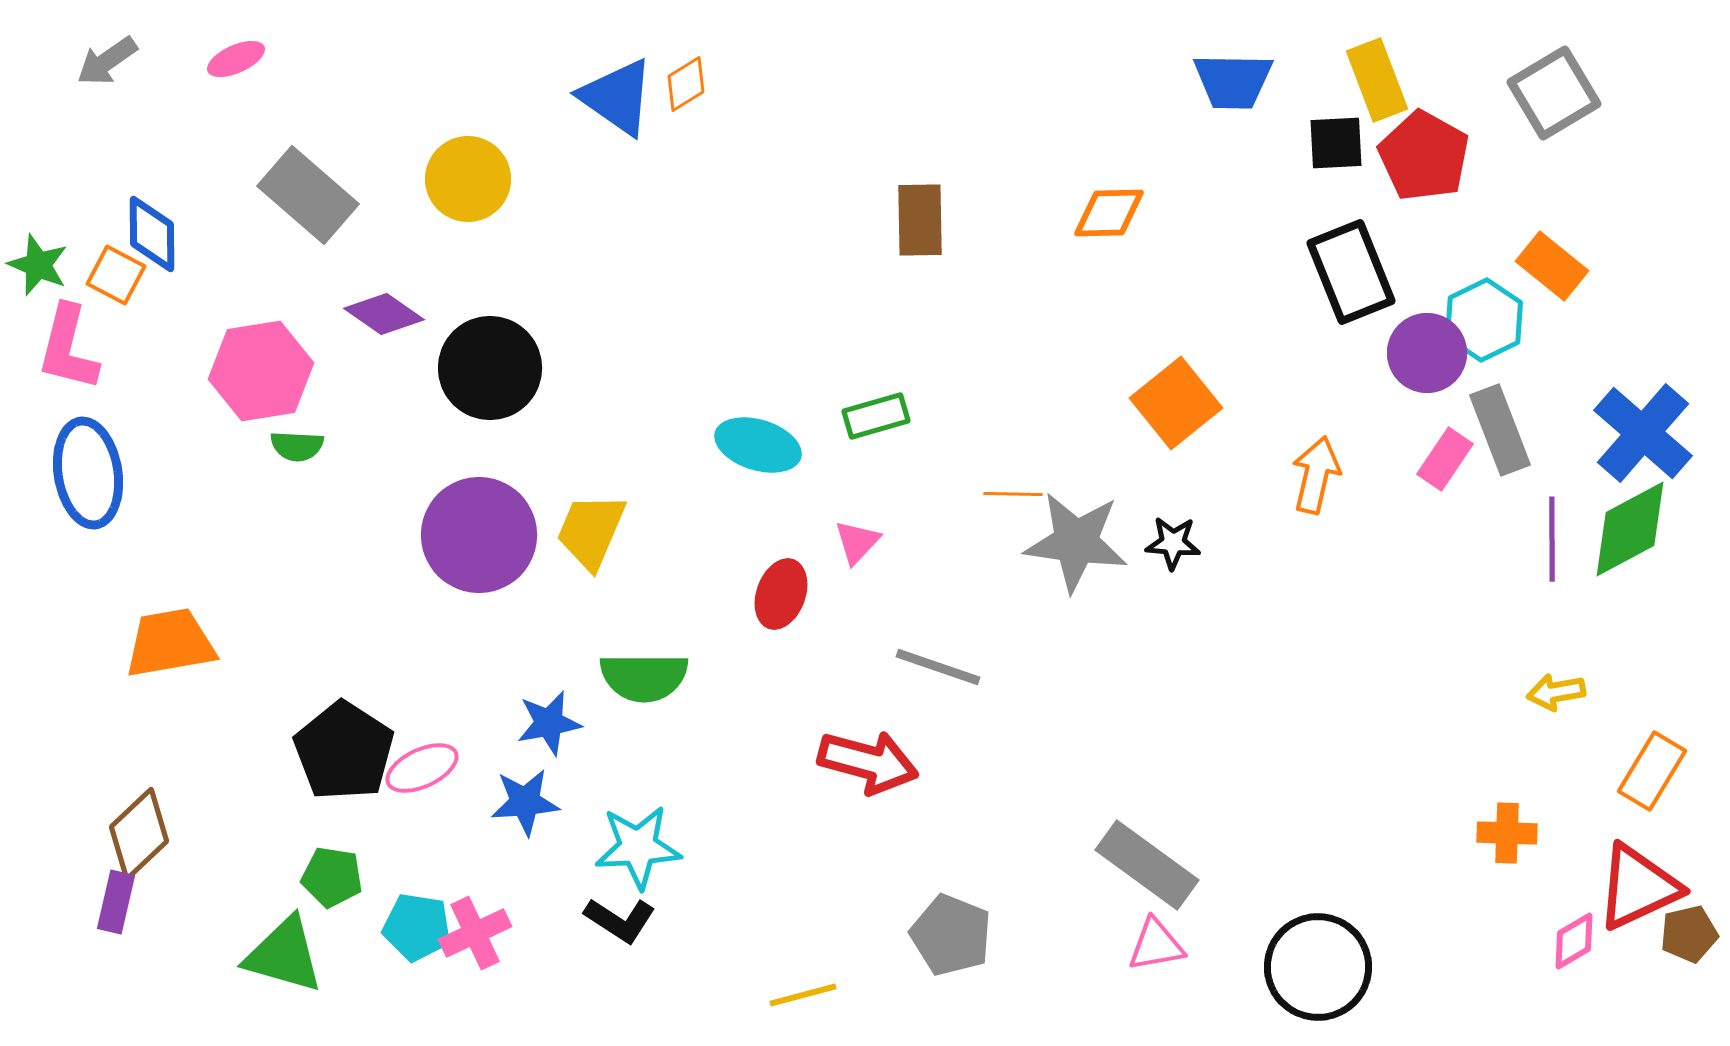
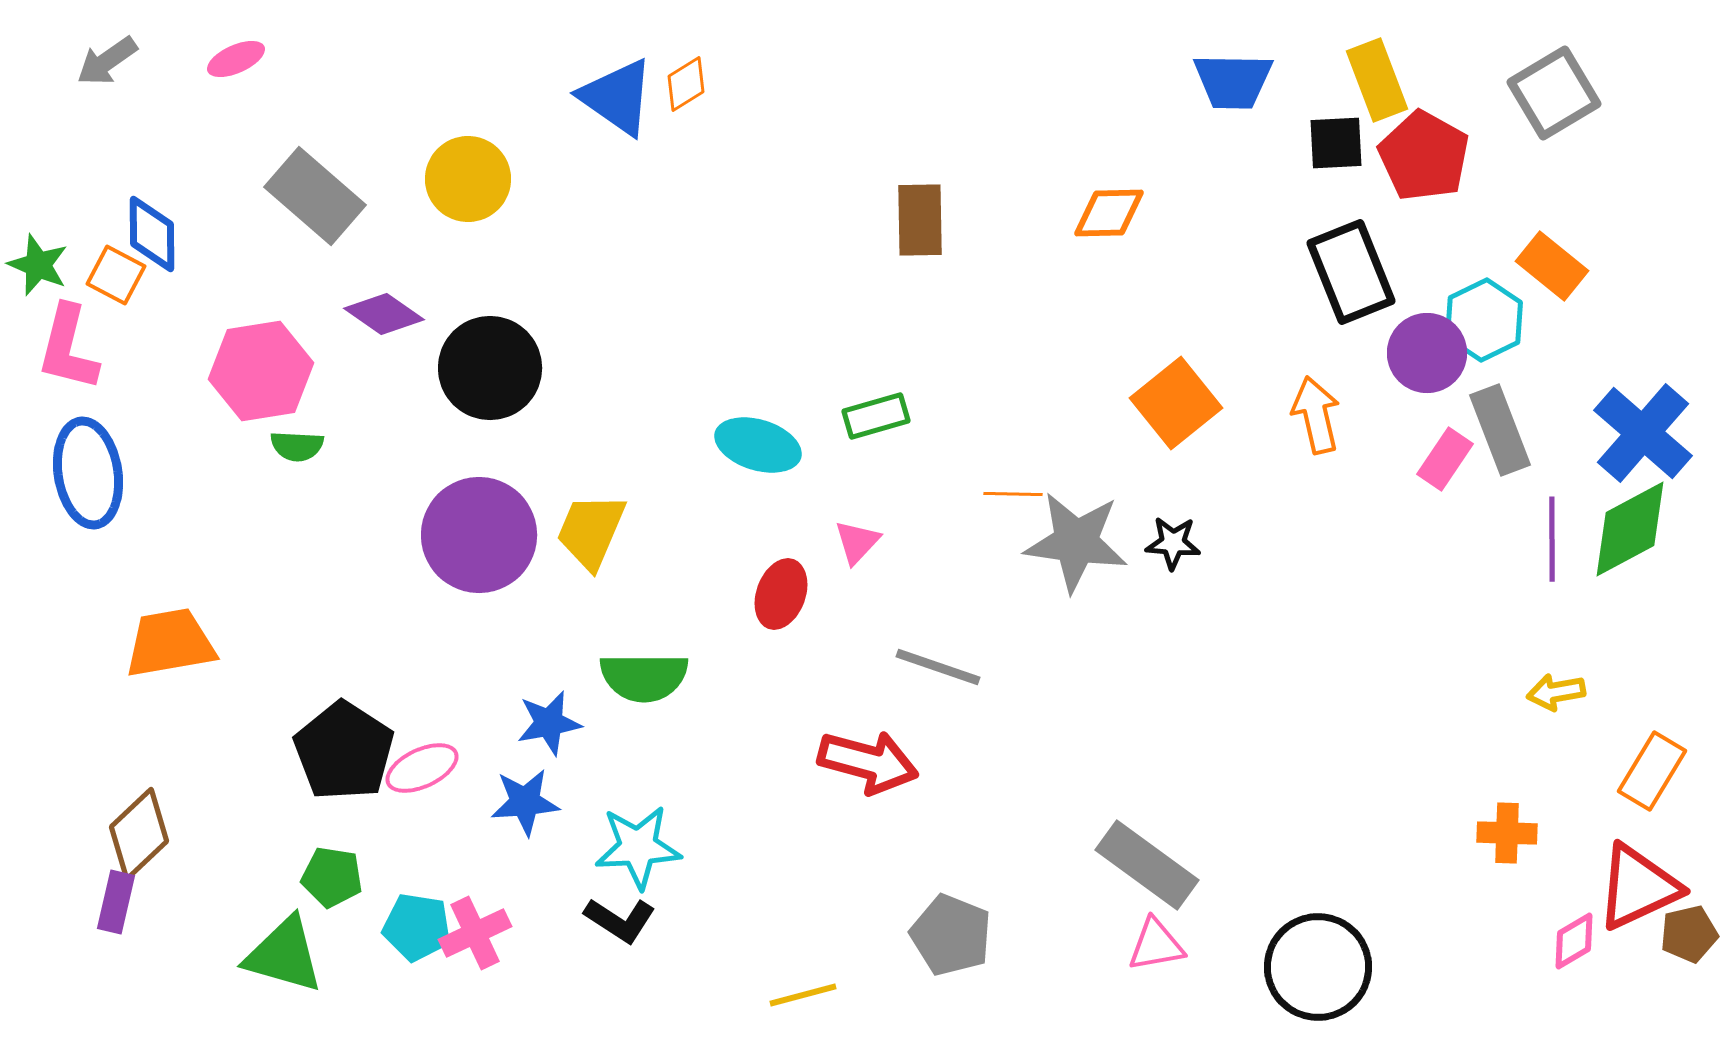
gray rectangle at (308, 195): moved 7 px right, 1 px down
orange arrow at (1316, 475): moved 60 px up; rotated 26 degrees counterclockwise
